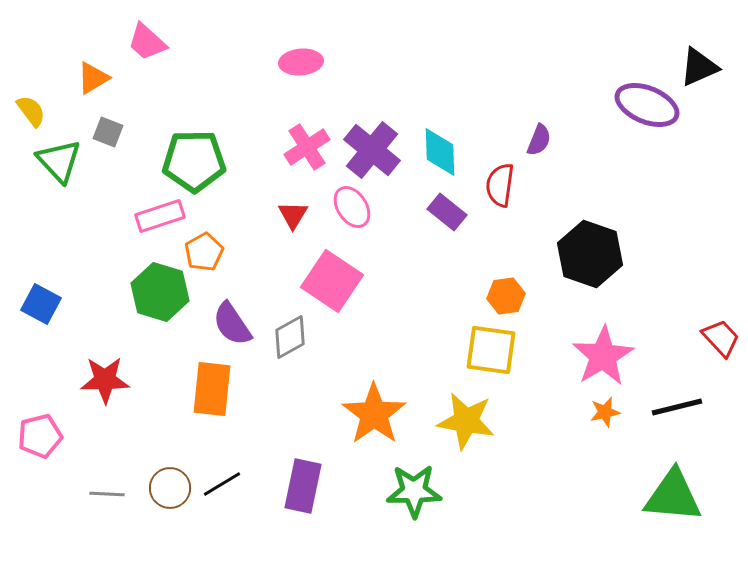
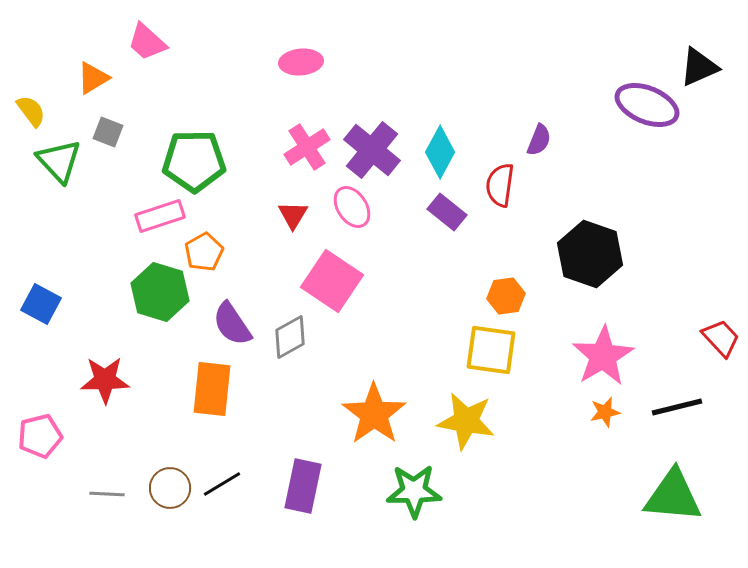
cyan diamond at (440, 152): rotated 30 degrees clockwise
